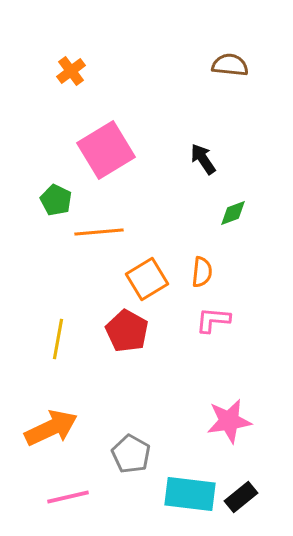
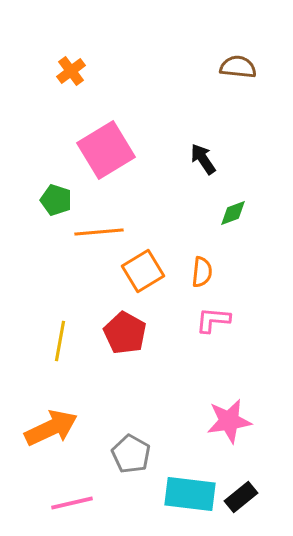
brown semicircle: moved 8 px right, 2 px down
green pentagon: rotated 8 degrees counterclockwise
orange square: moved 4 px left, 8 px up
red pentagon: moved 2 px left, 2 px down
yellow line: moved 2 px right, 2 px down
pink line: moved 4 px right, 6 px down
